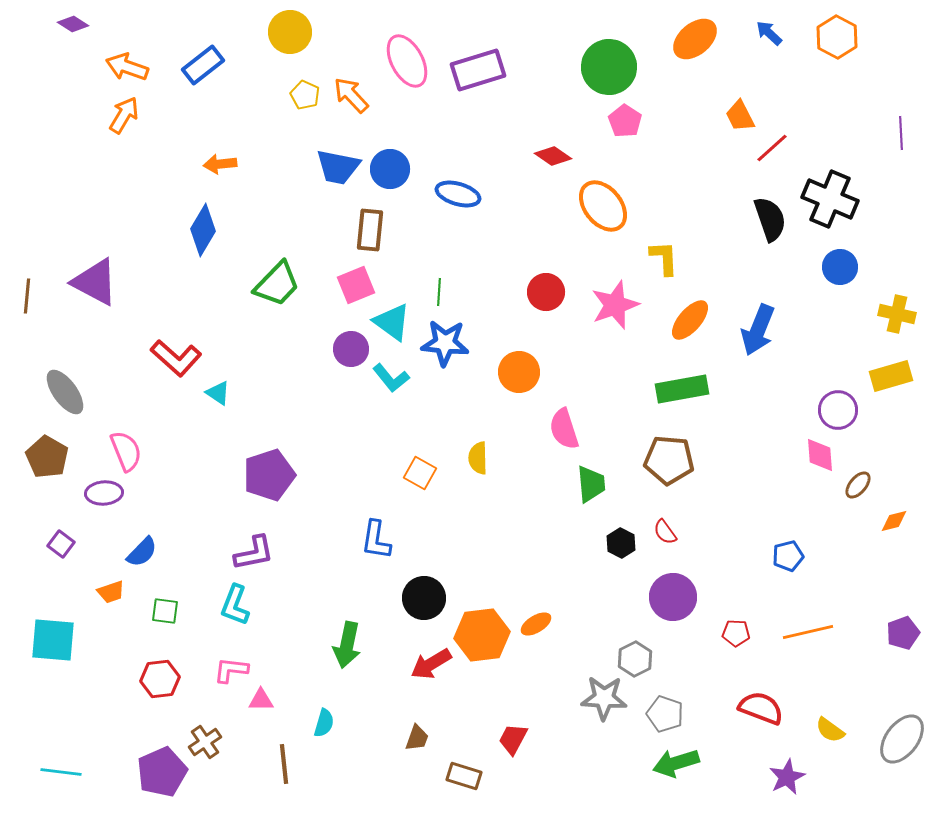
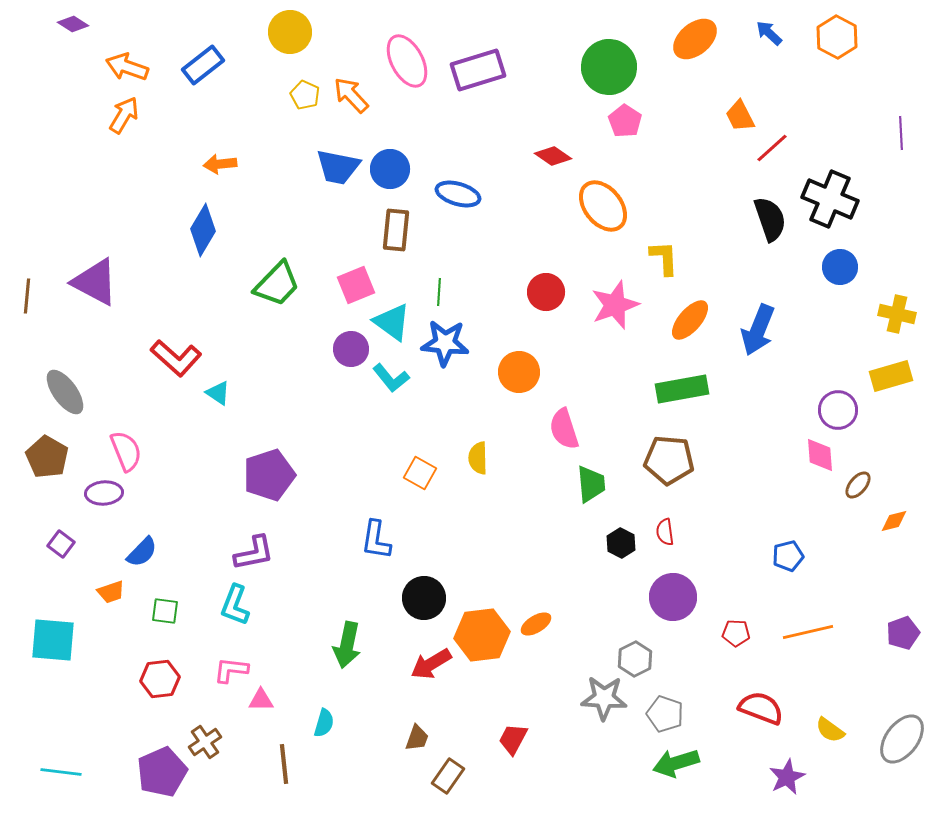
brown rectangle at (370, 230): moved 26 px right
red semicircle at (665, 532): rotated 28 degrees clockwise
brown rectangle at (464, 776): moved 16 px left; rotated 72 degrees counterclockwise
